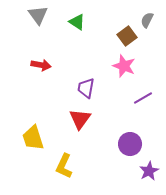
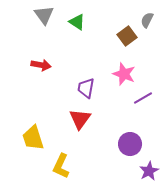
gray triangle: moved 6 px right
pink star: moved 8 px down
yellow L-shape: moved 3 px left
